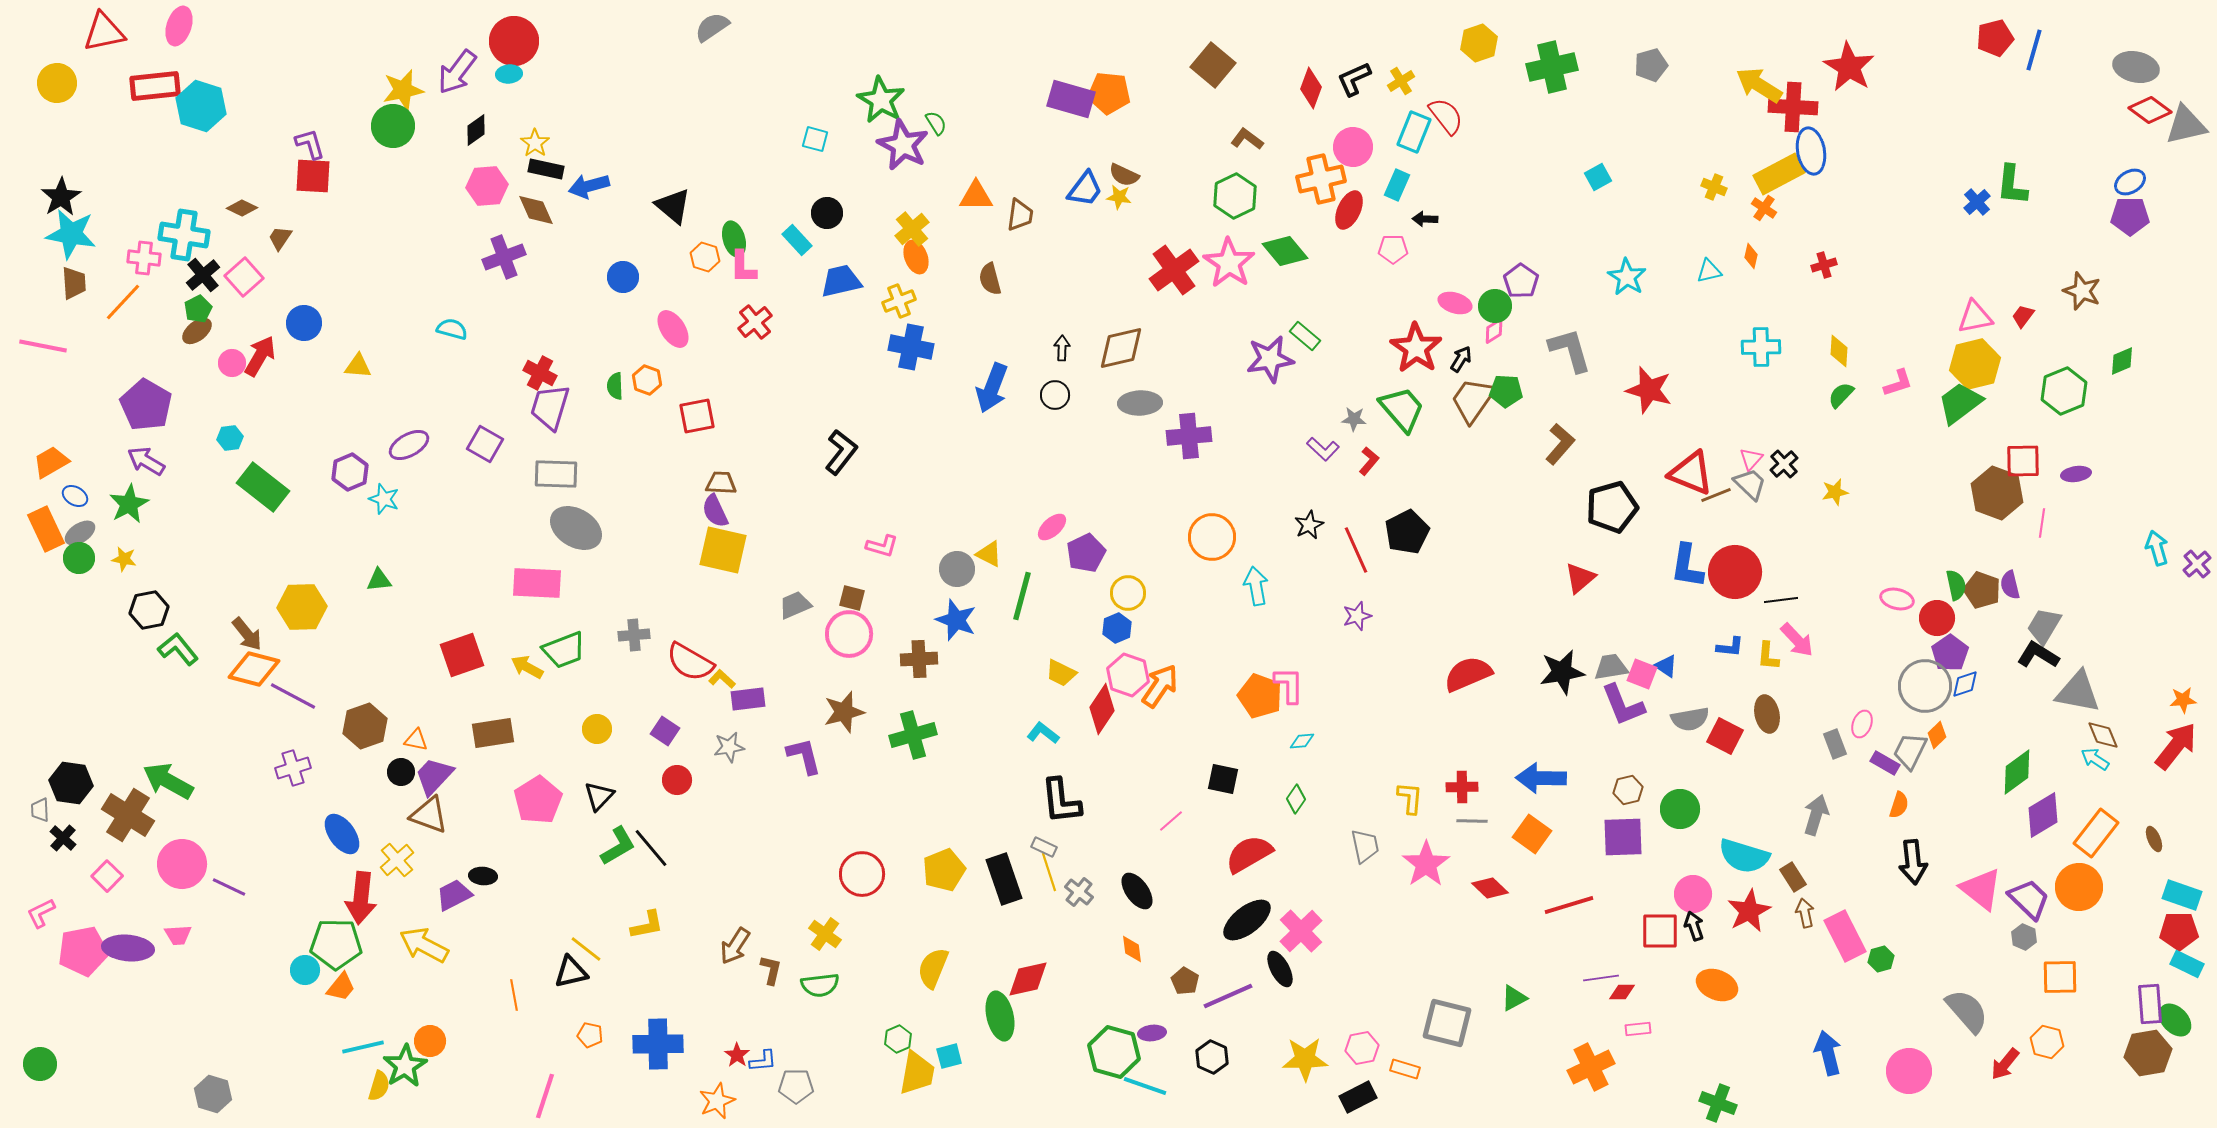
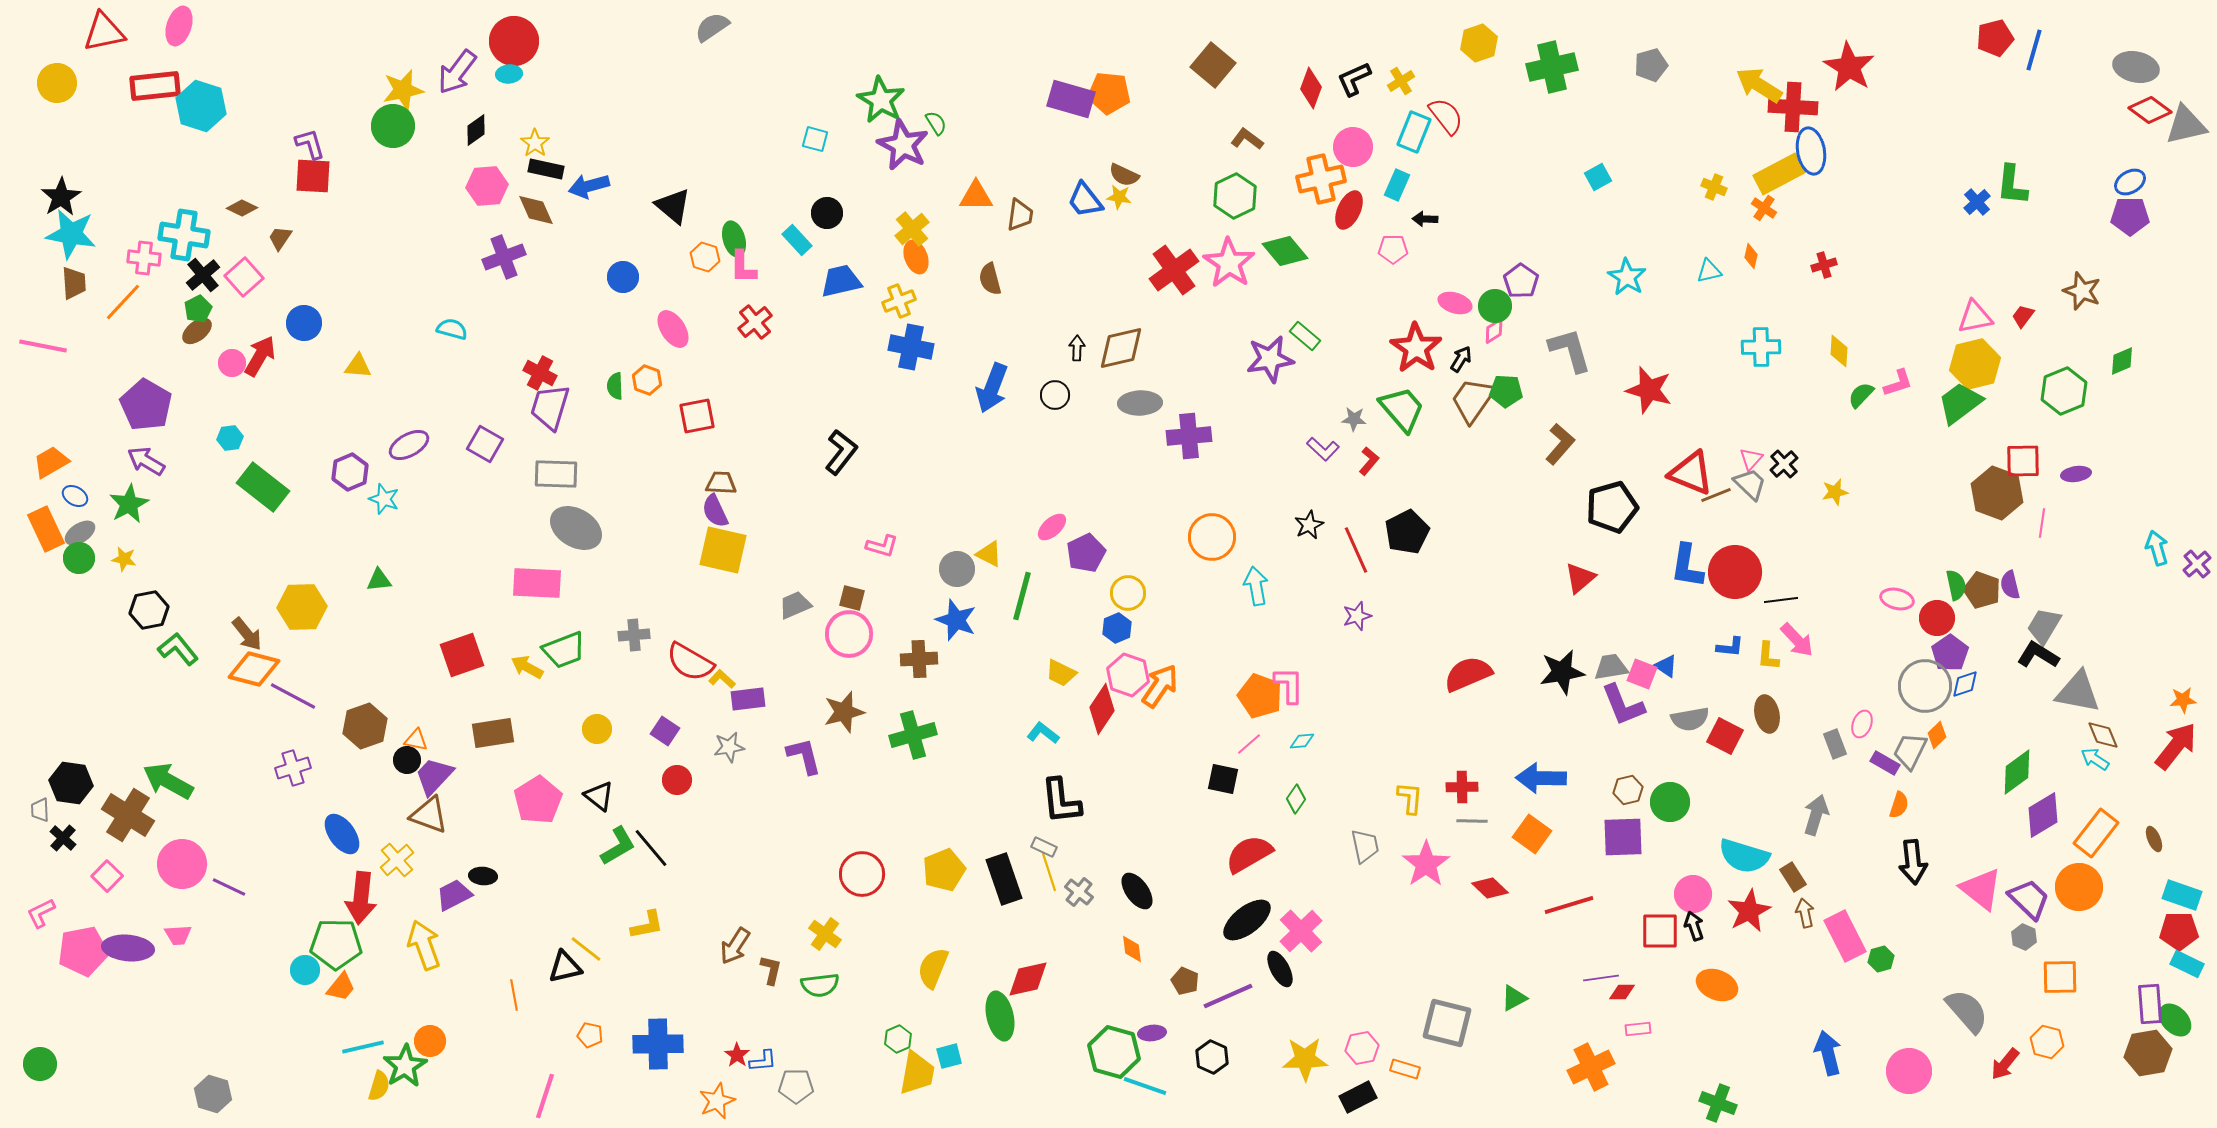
blue trapezoid at (1085, 189): moved 11 px down; rotated 105 degrees clockwise
black arrow at (1062, 348): moved 15 px right
green semicircle at (1841, 395): moved 20 px right
black circle at (401, 772): moved 6 px right, 12 px up
black triangle at (599, 796): rotated 36 degrees counterclockwise
green circle at (1680, 809): moved 10 px left, 7 px up
pink line at (1171, 821): moved 78 px right, 77 px up
yellow arrow at (424, 945): rotated 42 degrees clockwise
black triangle at (571, 972): moved 6 px left, 5 px up
brown pentagon at (1185, 981): rotated 8 degrees counterclockwise
